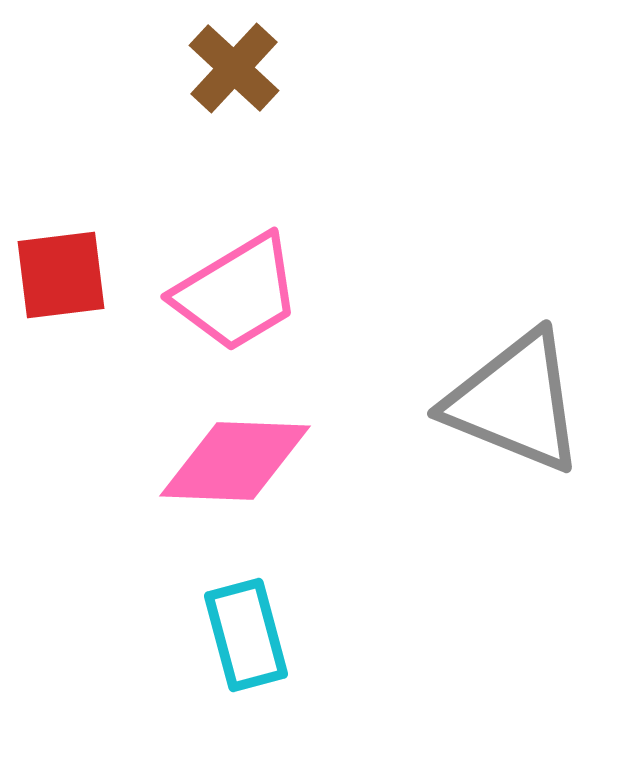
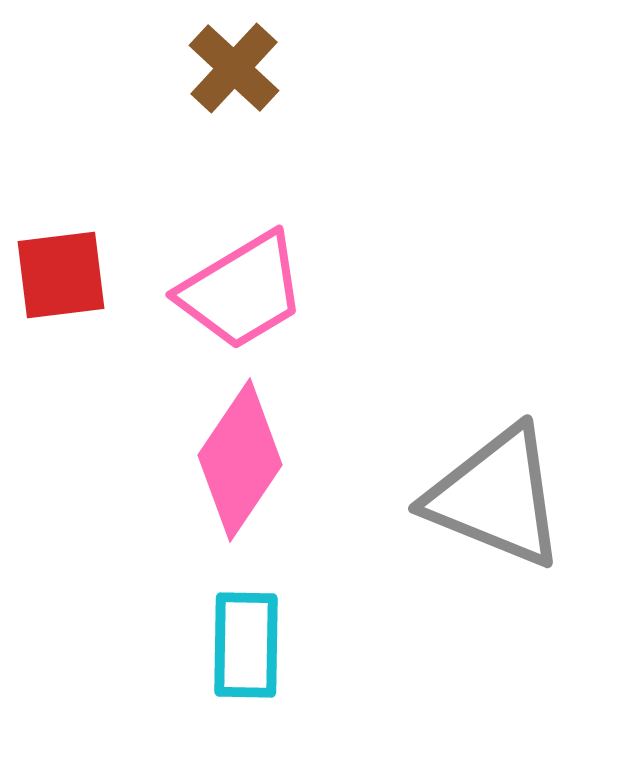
pink trapezoid: moved 5 px right, 2 px up
gray triangle: moved 19 px left, 95 px down
pink diamond: moved 5 px right, 1 px up; rotated 58 degrees counterclockwise
cyan rectangle: moved 10 px down; rotated 16 degrees clockwise
